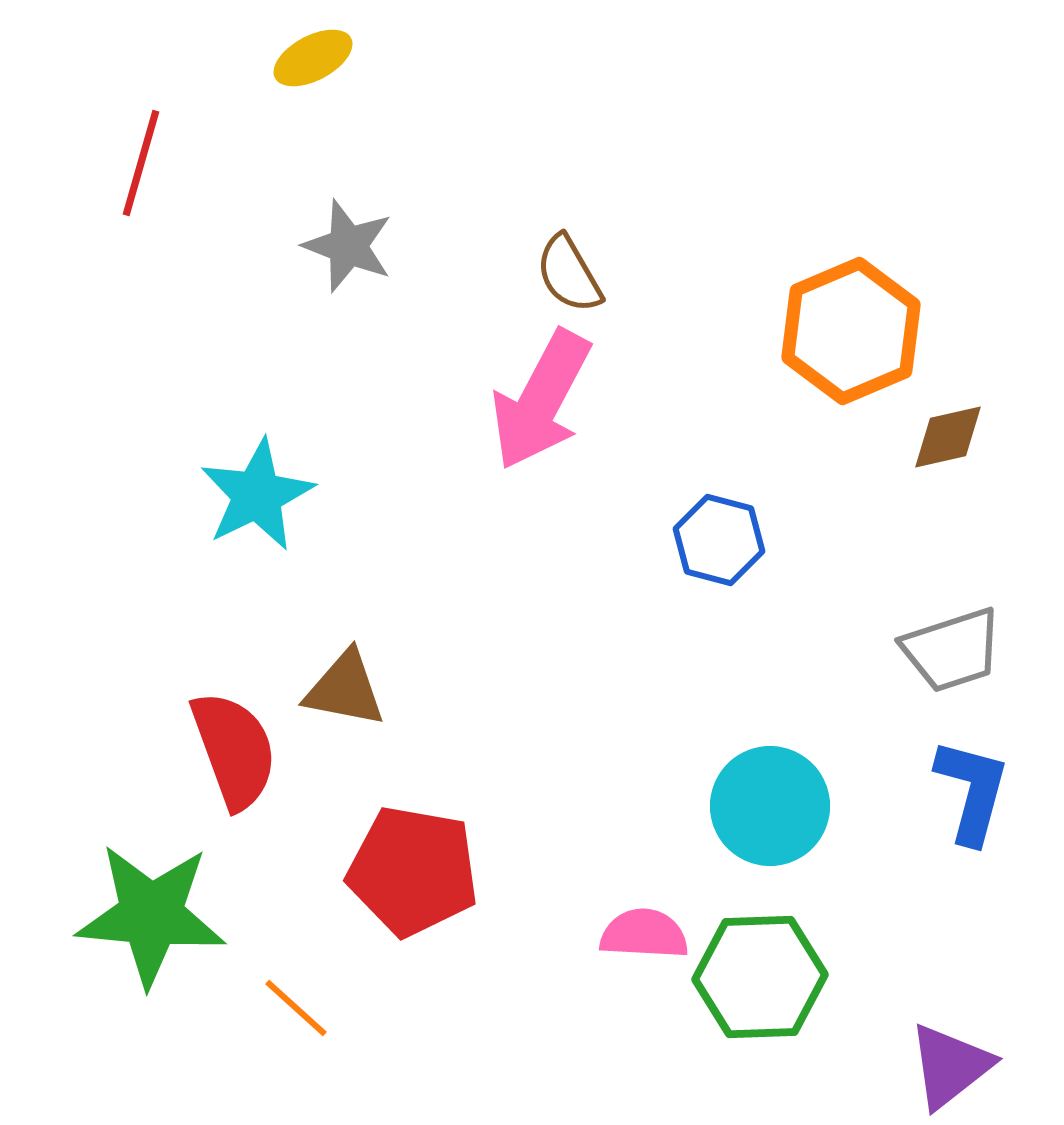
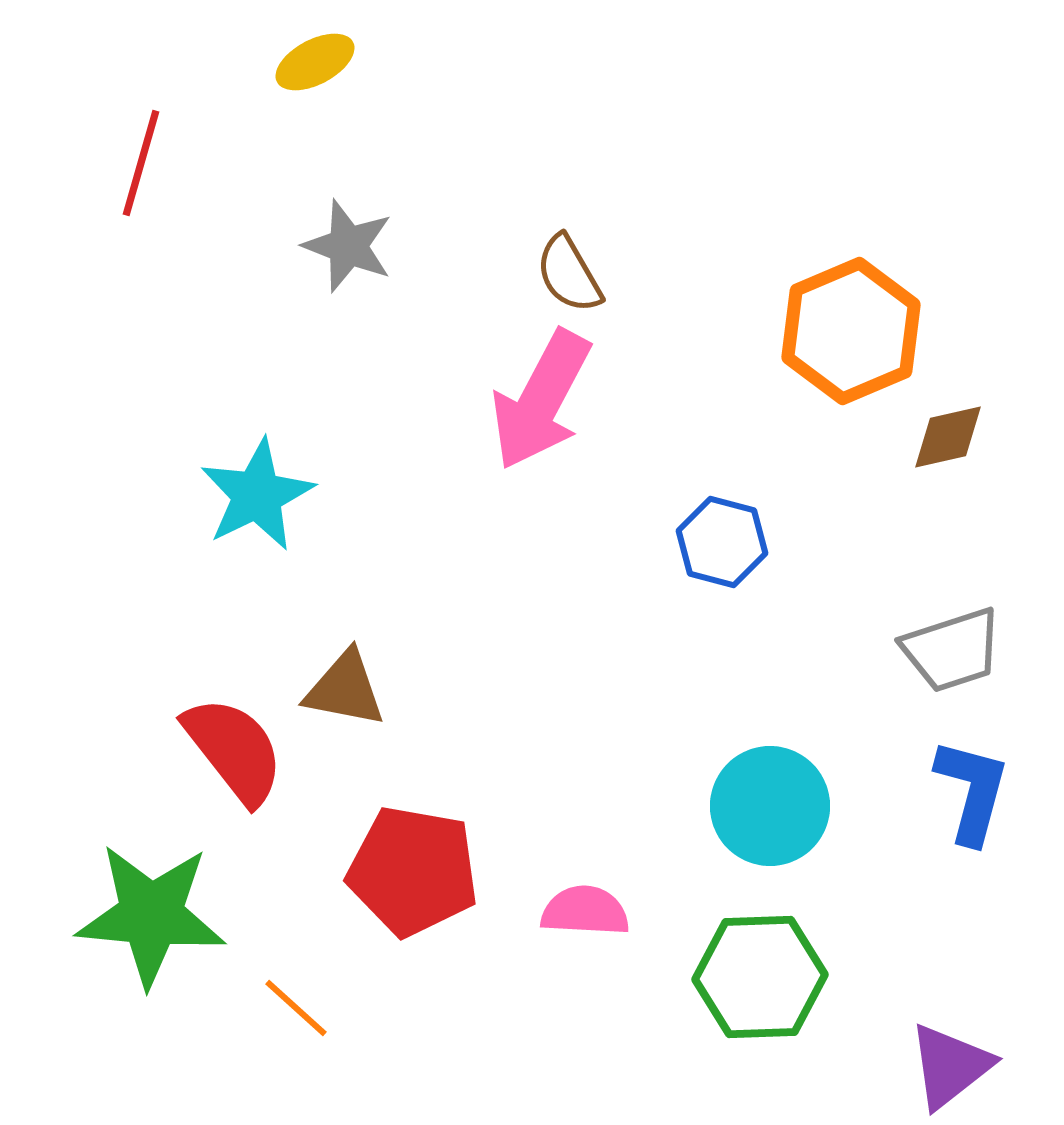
yellow ellipse: moved 2 px right, 4 px down
blue hexagon: moved 3 px right, 2 px down
red semicircle: rotated 18 degrees counterclockwise
pink semicircle: moved 59 px left, 23 px up
